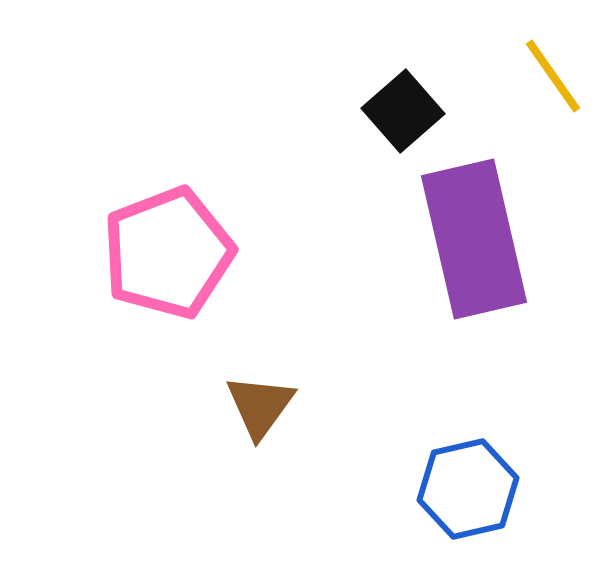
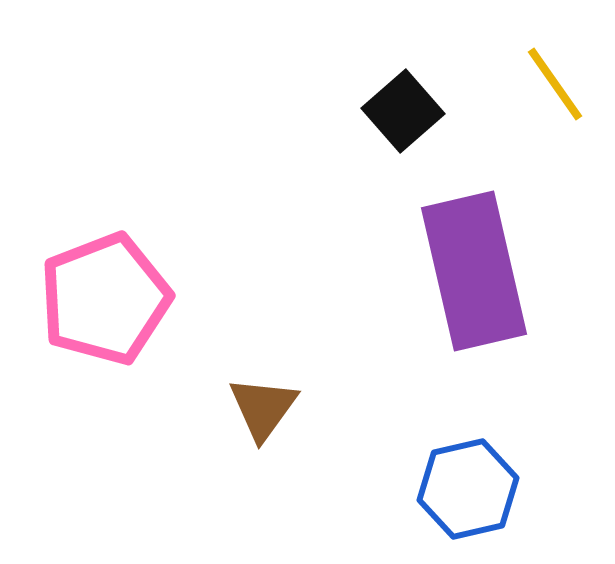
yellow line: moved 2 px right, 8 px down
purple rectangle: moved 32 px down
pink pentagon: moved 63 px left, 46 px down
brown triangle: moved 3 px right, 2 px down
